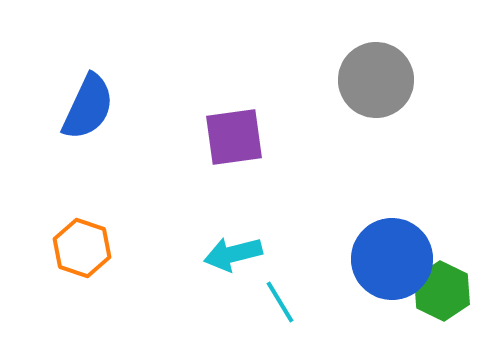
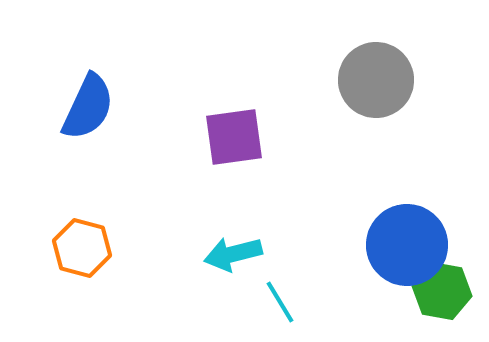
orange hexagon: rotated 4 degrees counterclockwise
blue circle: moved 15 px right, 14 px up
green hexagon: rotated 16 degrees counterclockwise
